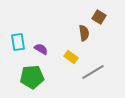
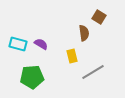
cyan rectangle: moved 2 px down; rotated 66 degrees counterclockwise
purple semicircle: moved 5 px up
yellow rectangle: moved 1 px right, 1 px up; rotated 40 degrees clockwise
